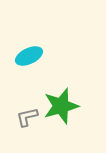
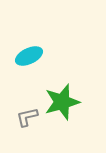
green star: moved 1 px right, 4 px up
